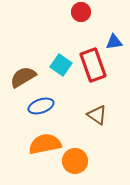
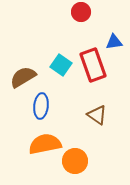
blue ellipse: rotated 65 degrees counterclockwise
